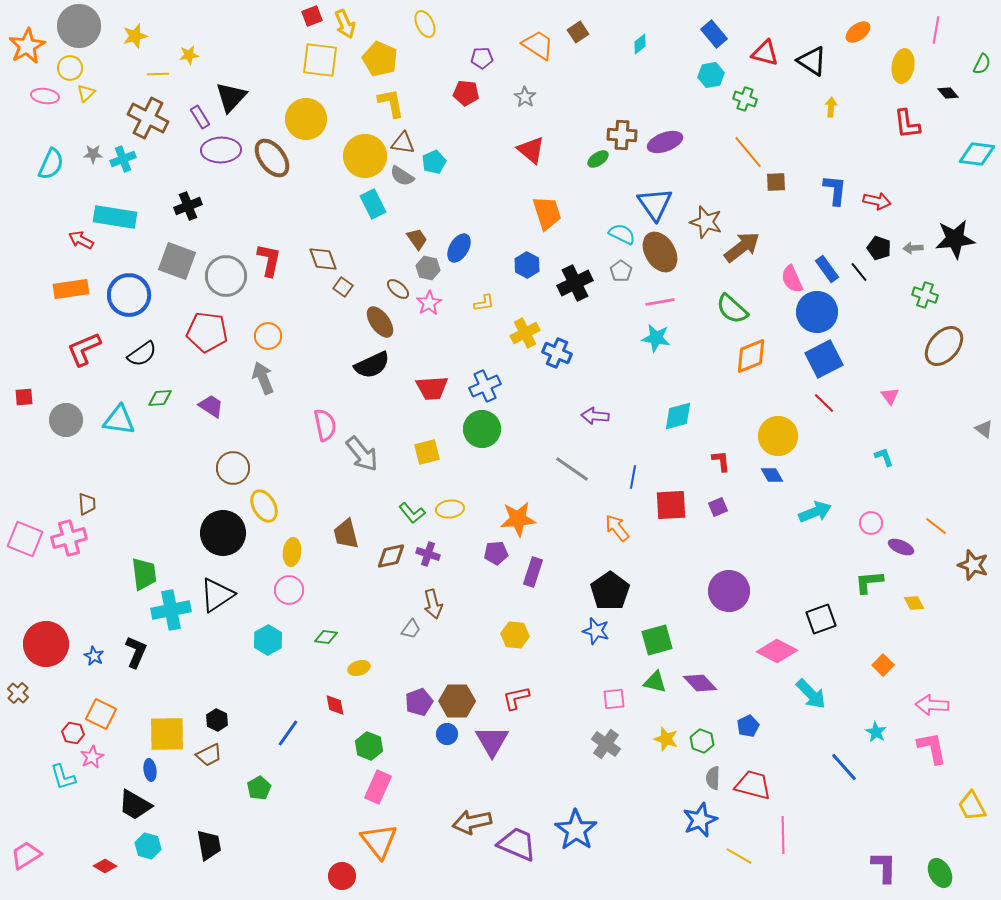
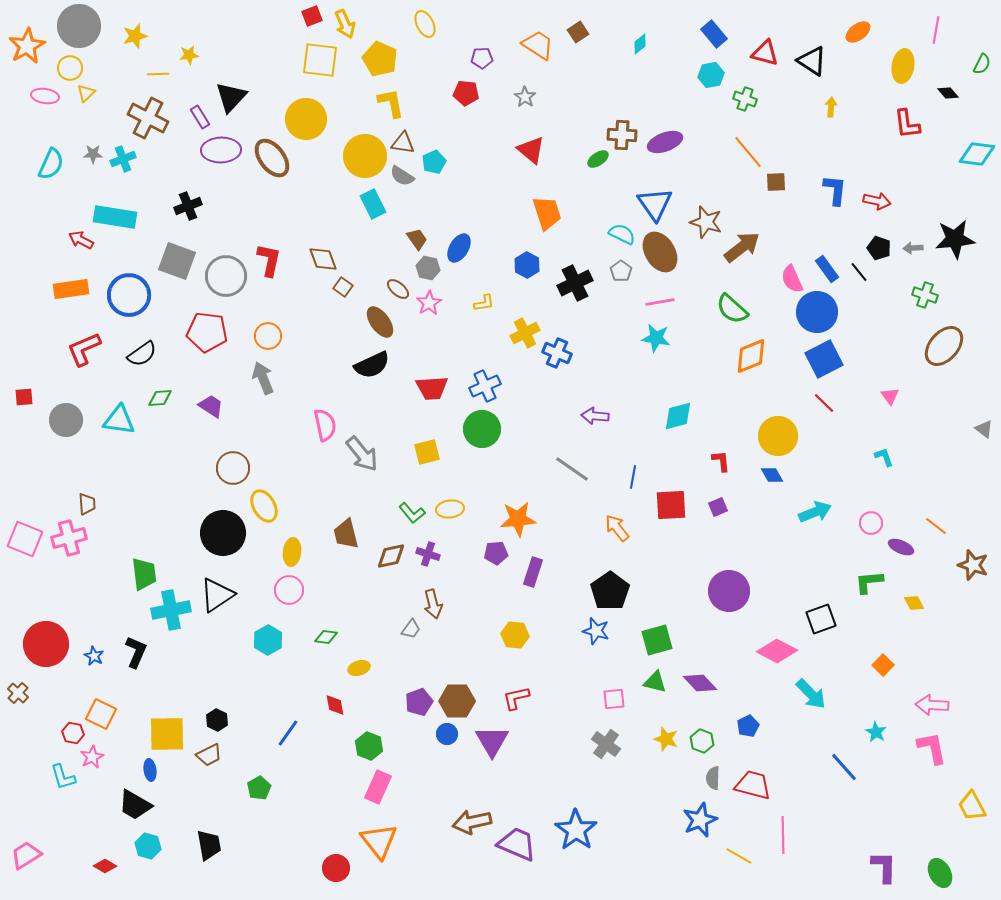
red circle at (342, 876): moved 6 px left, 8 px up
